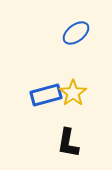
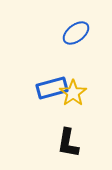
blue rectangle: moved 6 px right, 7 px up
